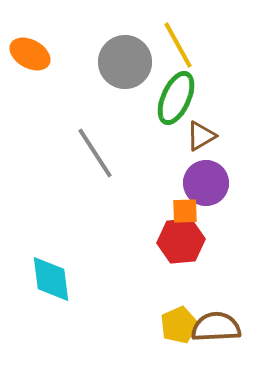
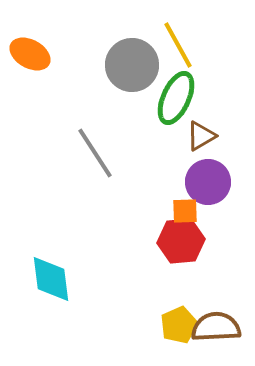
gray circle: moved 7 px right, 3 px down
purple circle: moved 2 px right, 1 px up
